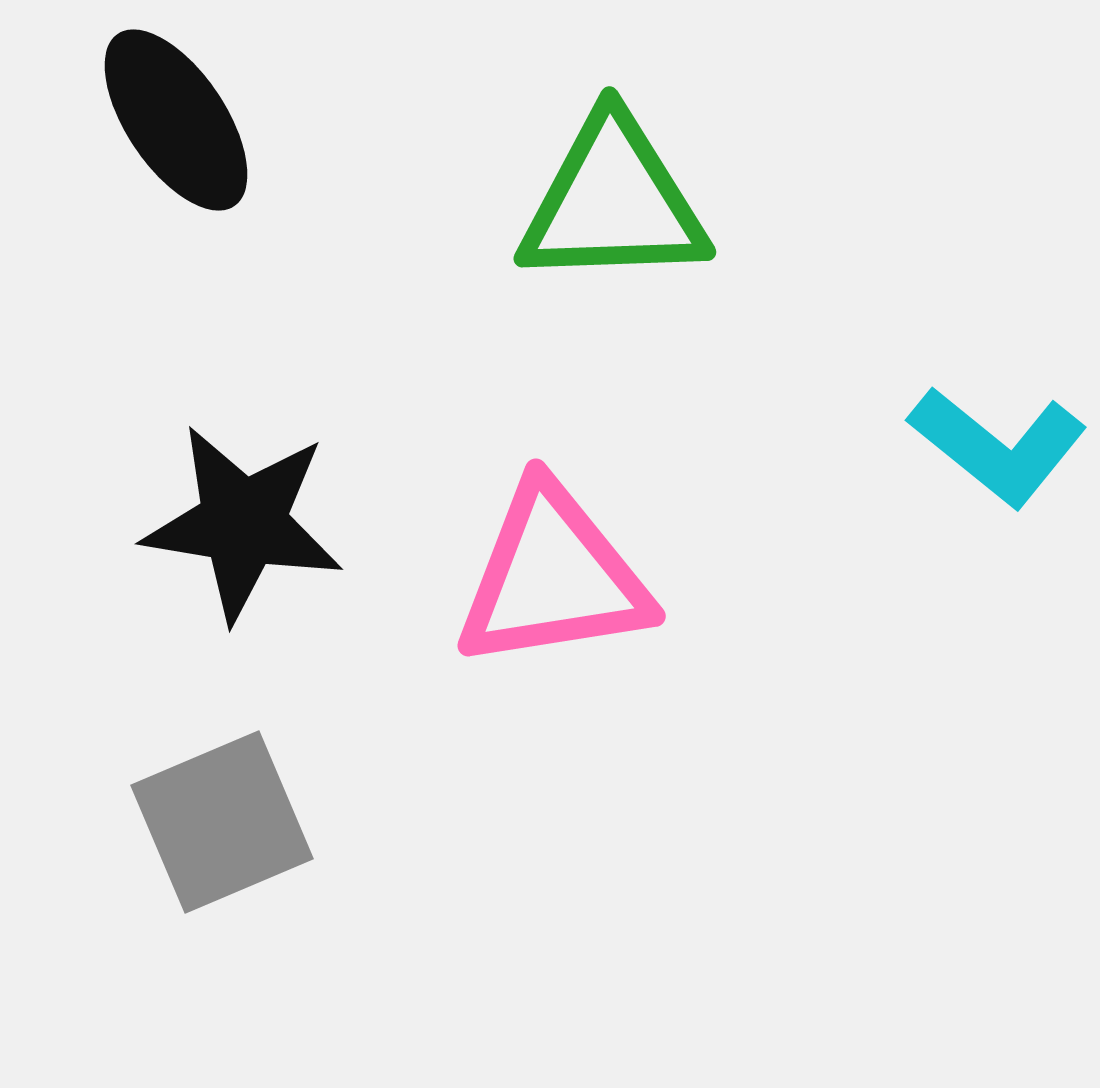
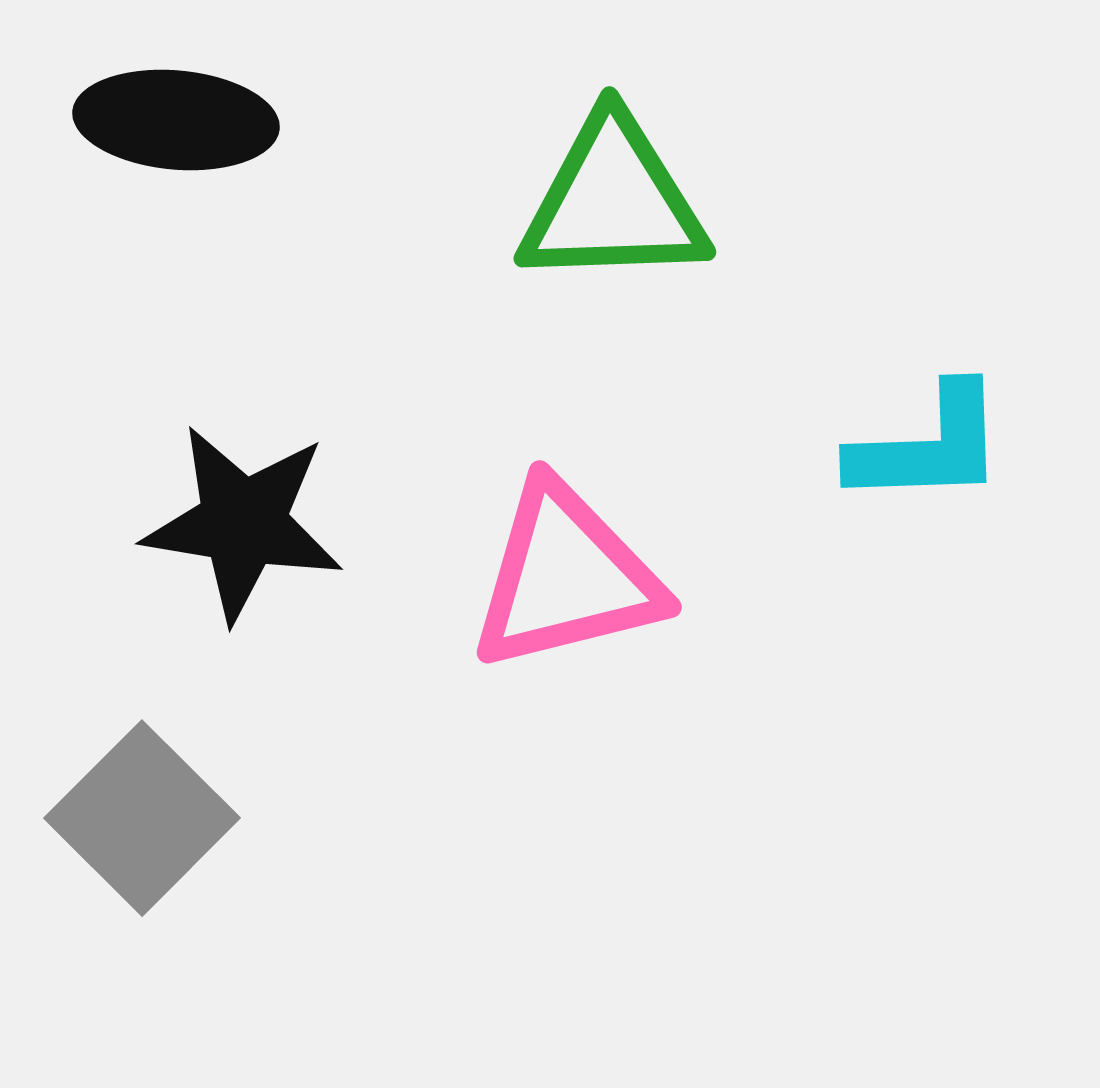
black ellipse: rotated 51 degrees counterclockwise
cyan L-shape: moved 70 px left; rotated 41 degrees counterclockwise
pink triangle: moved 13 px right; rotated 5 degrees counterclockwise
gray square: moved 80 px left, 4 px up; rotated 22 degrees counterclockwise
